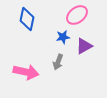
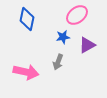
purple triangle: moved 3 px right, 1 px up
